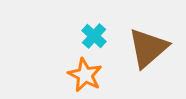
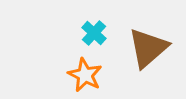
cyan cross: moved 3 px up
